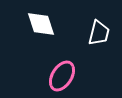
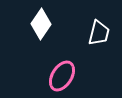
white diamond: rotated 52 degrees clockwise
